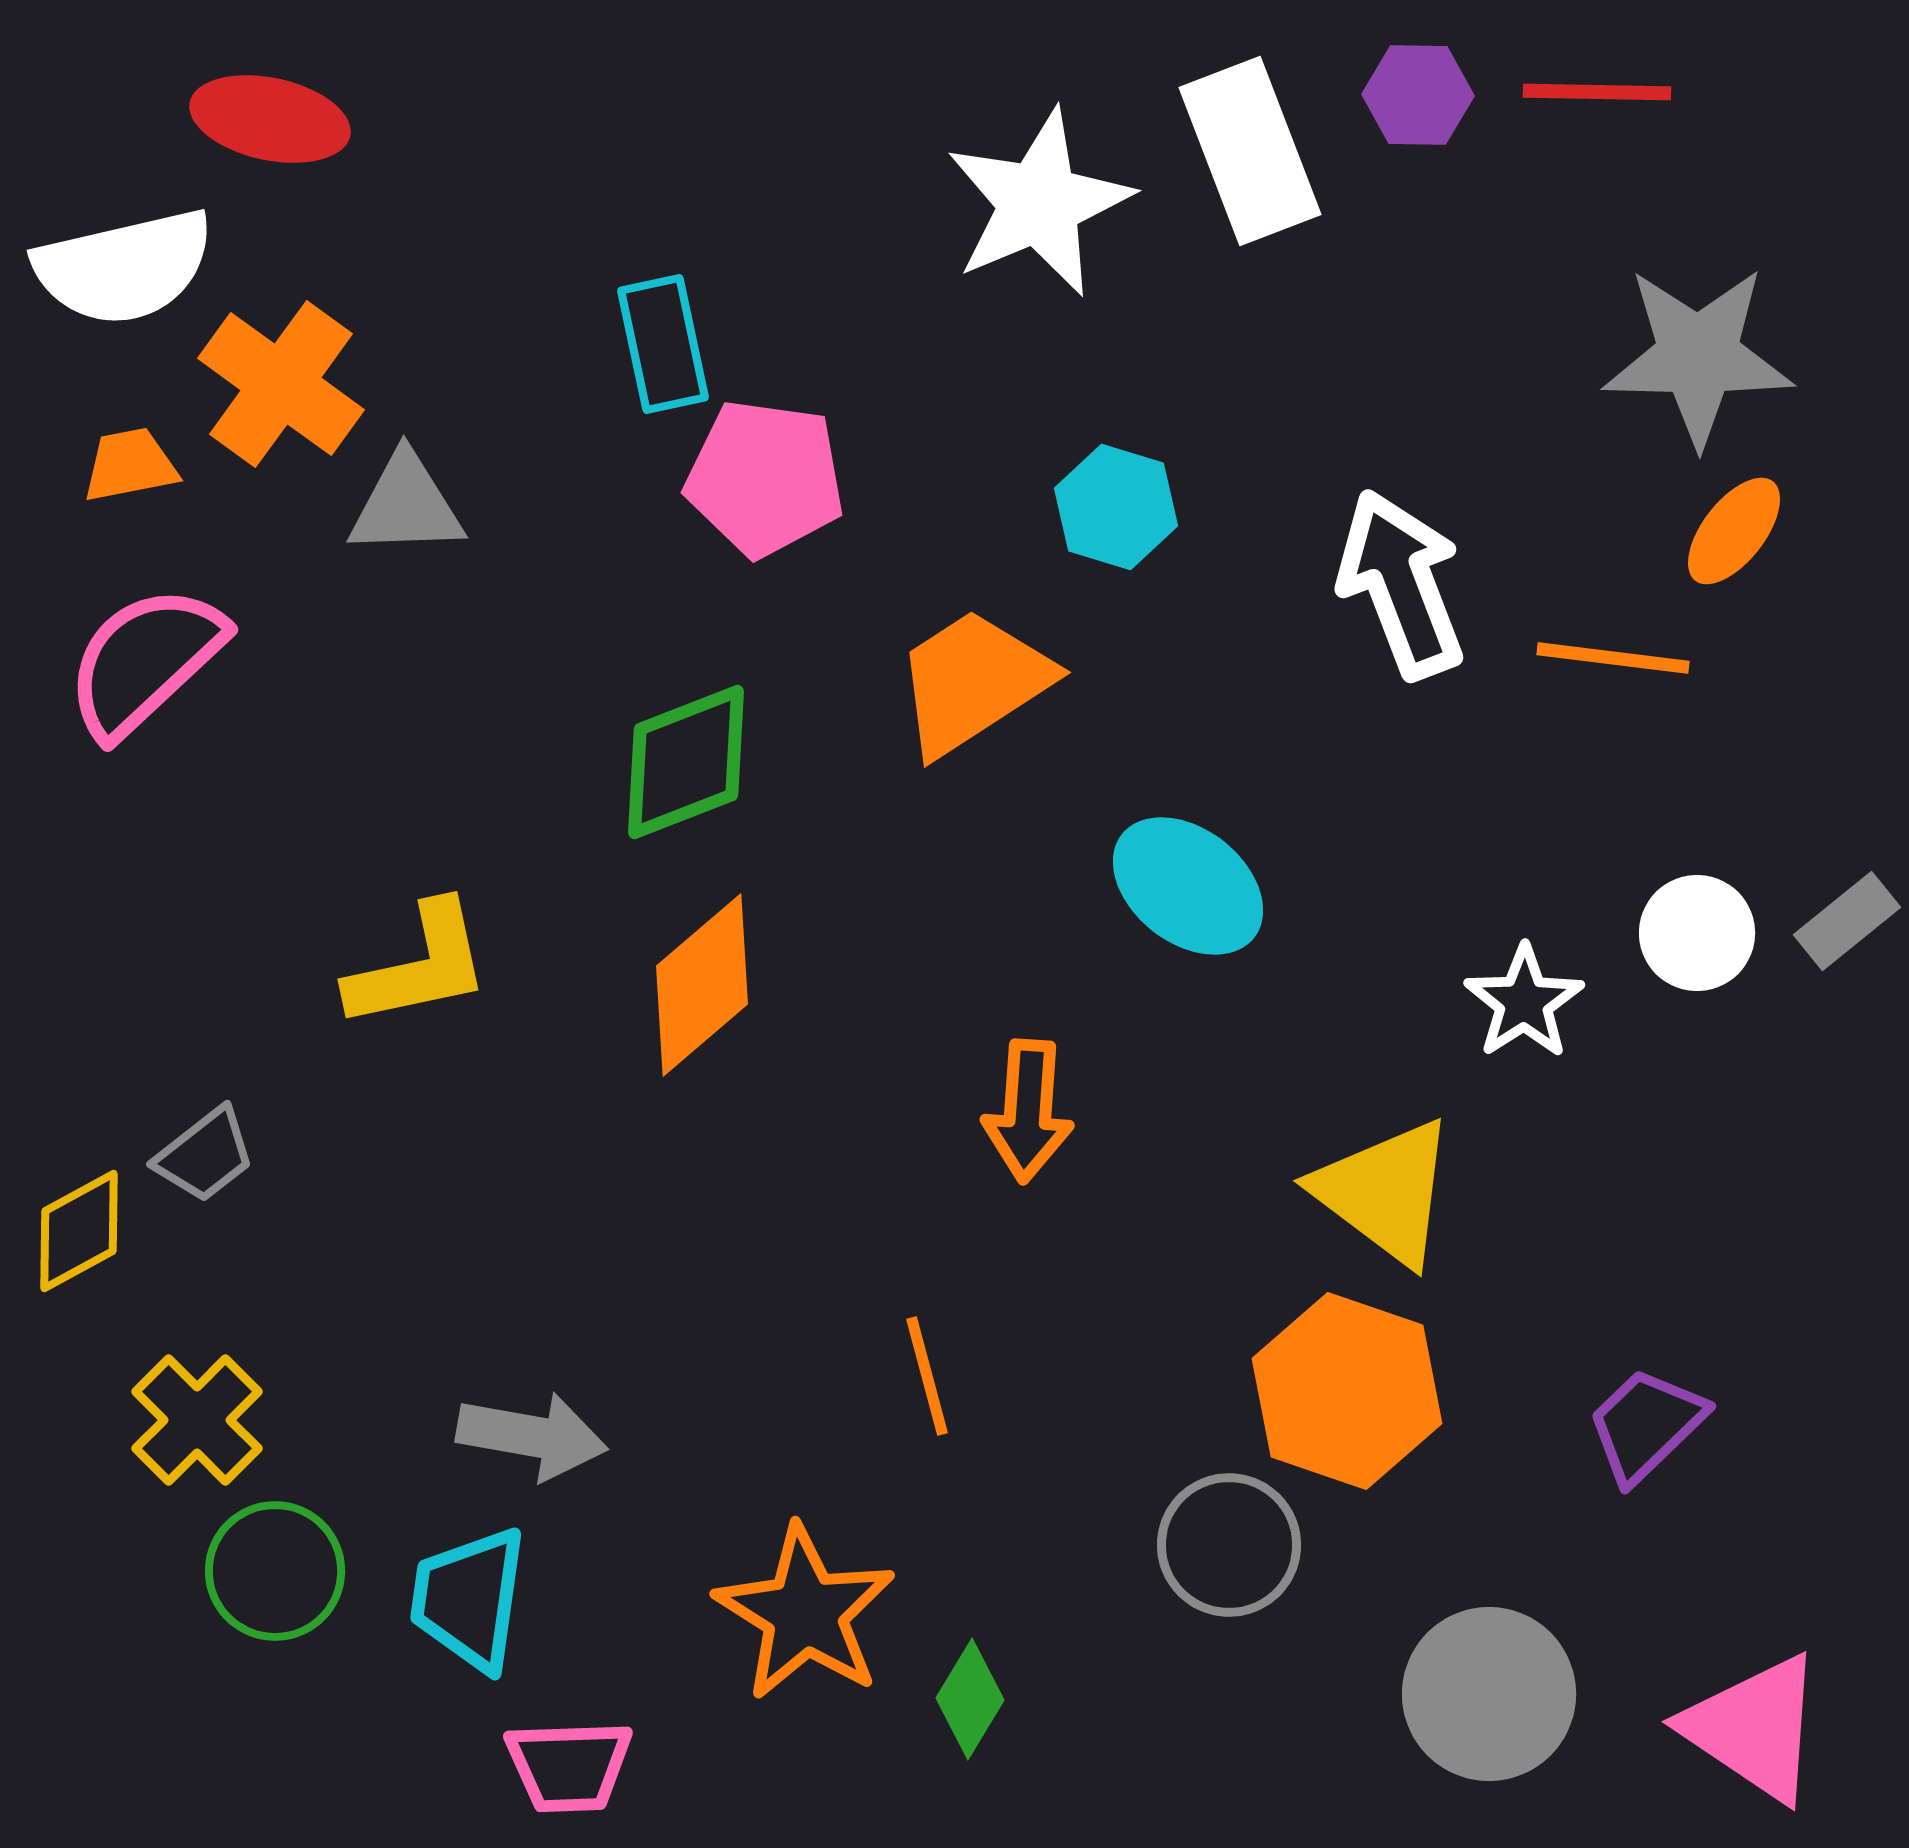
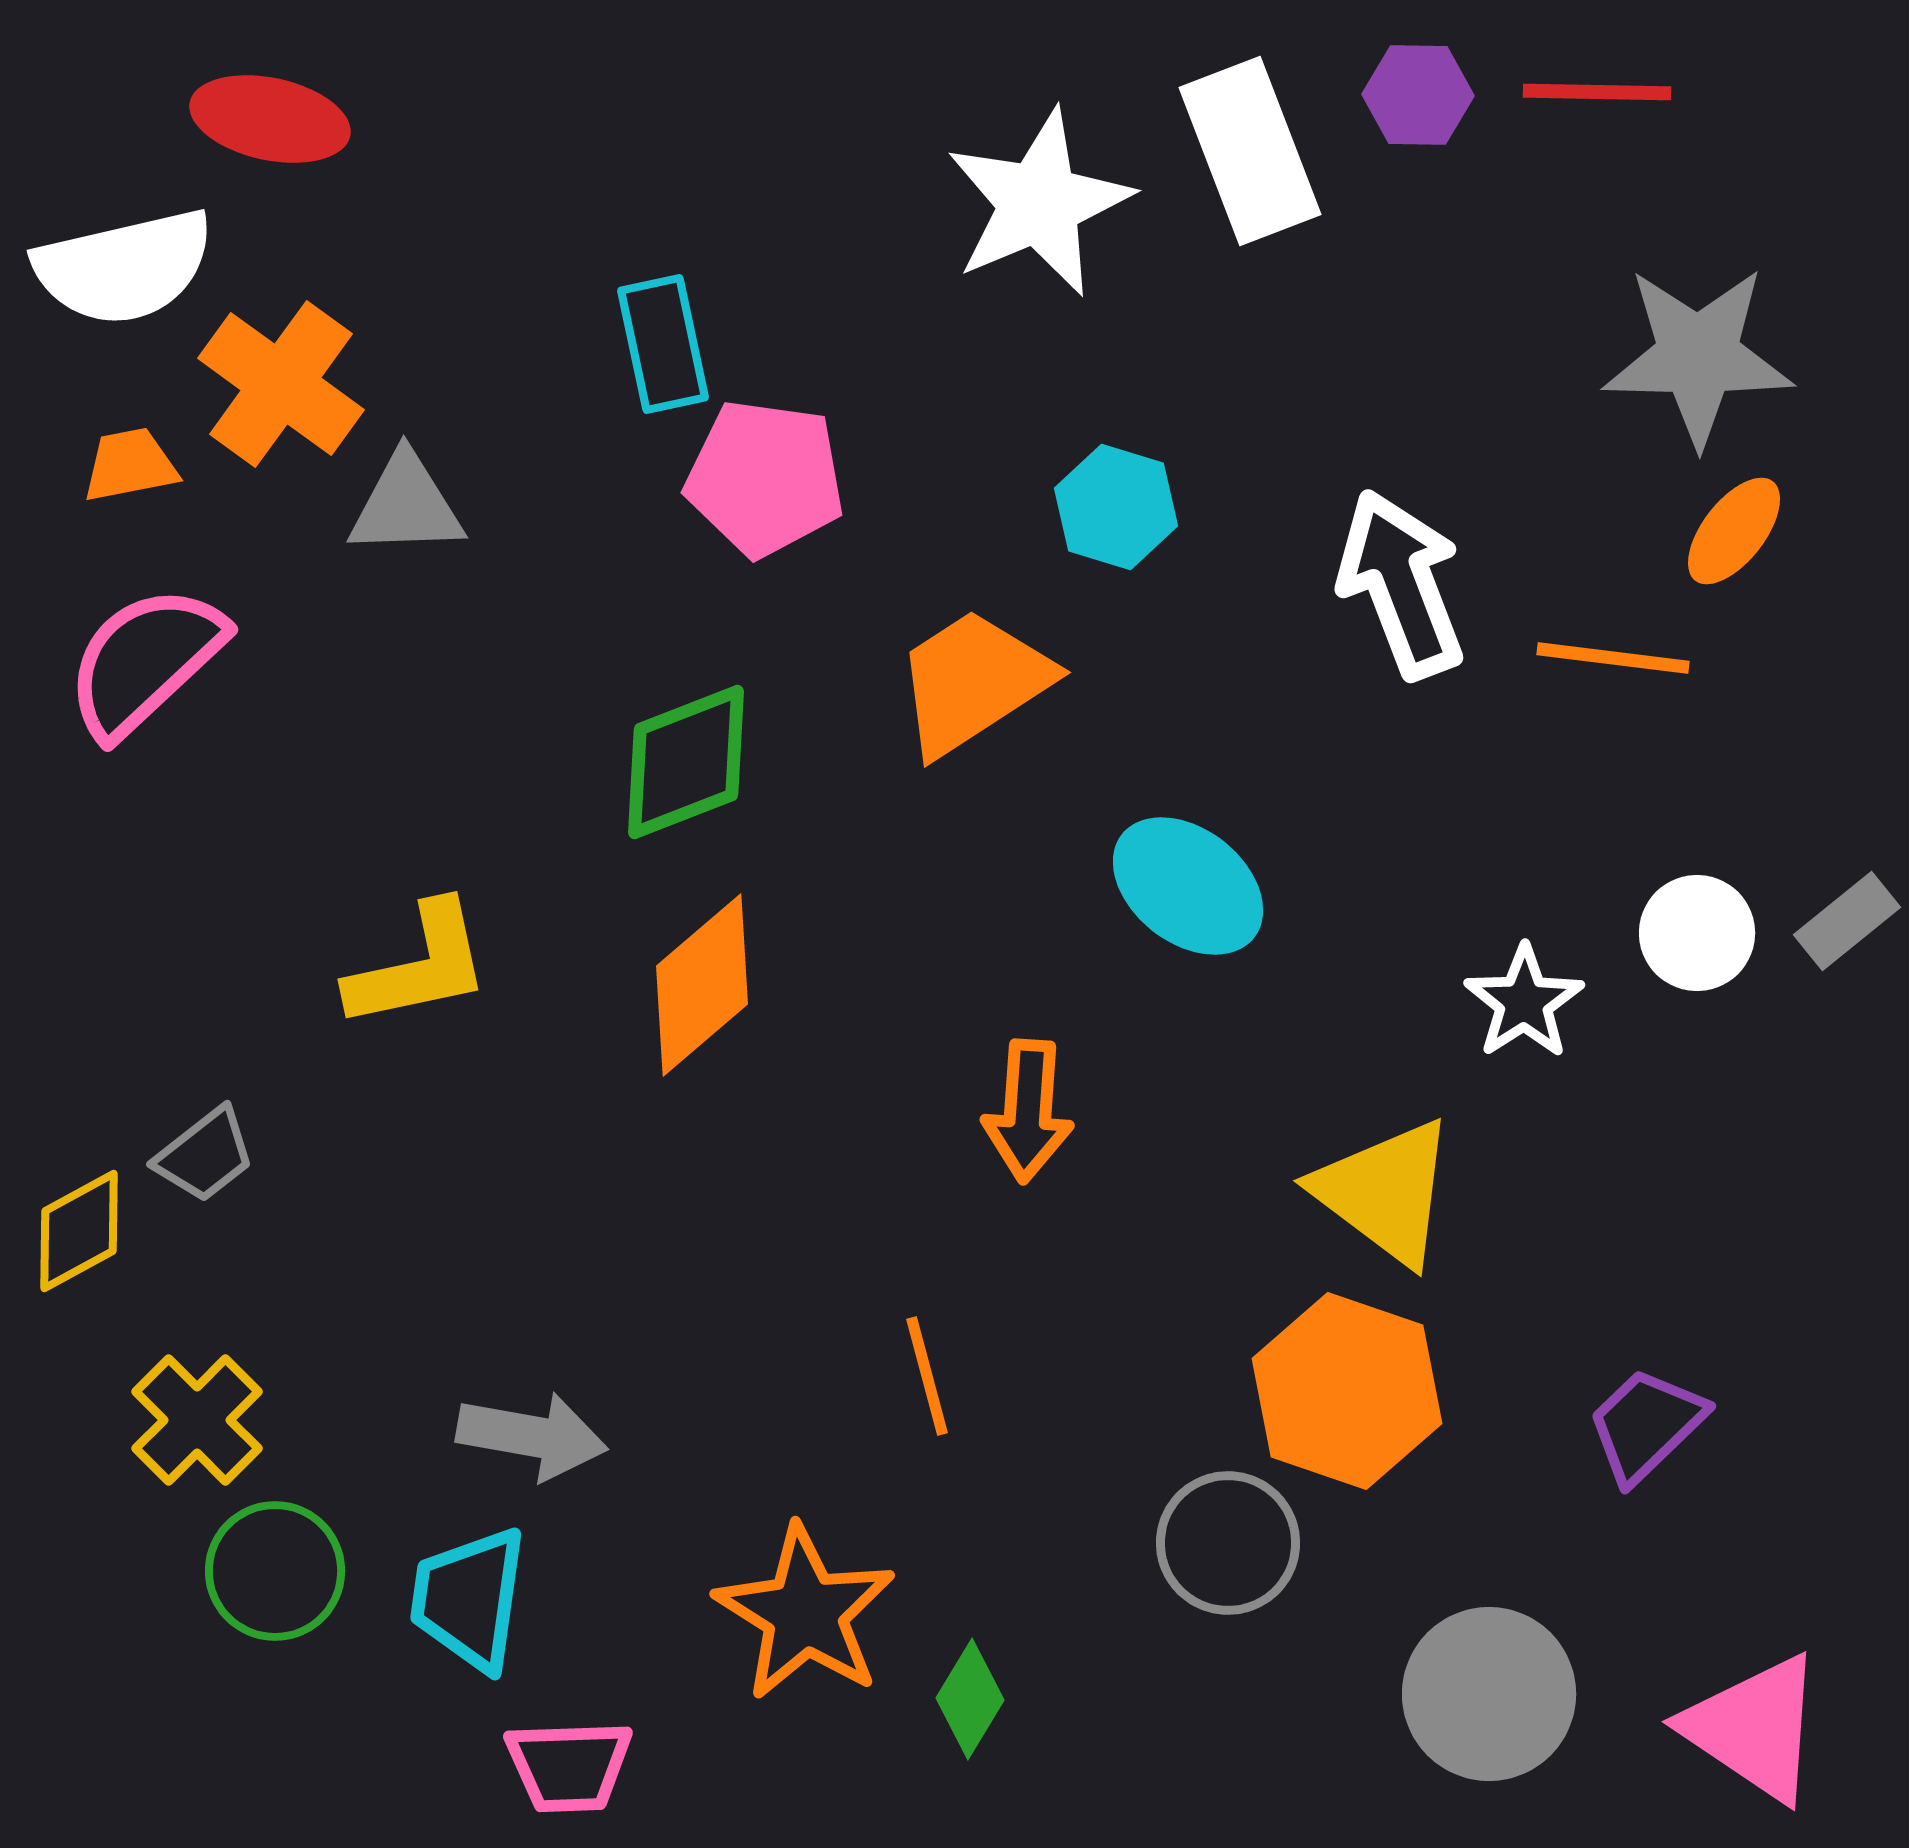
gray circle at (1229, 1545): moved 1 px left, 2 px up
